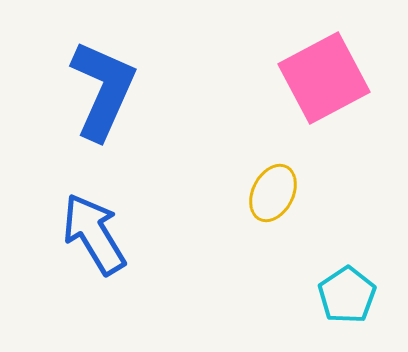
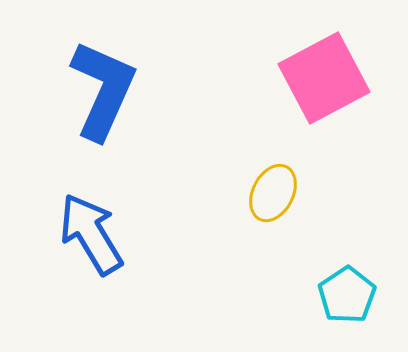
blue arrow: moved 3 px left
